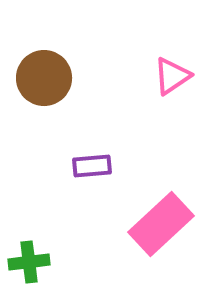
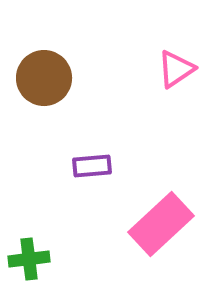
pink triangle: moved 4 px right, 7 px up
green cross: moved 3 px up
